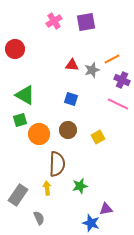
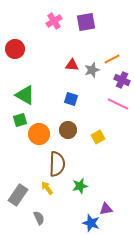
yellow arrow: rotated 32 degrees counterclockwise
